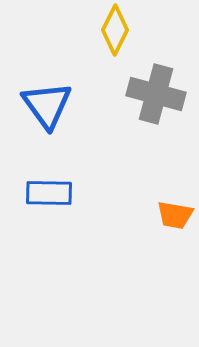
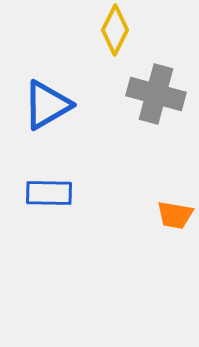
blue triangle: rotated 36 degrees clockwise
